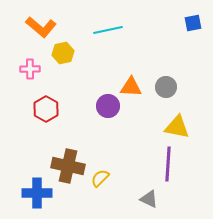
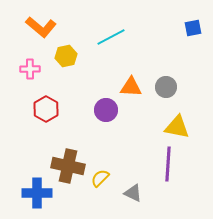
blue square: moved 5 px down
cyan line: moved 3 px right, 7 px down; rotated 16 degrees counterclockwise
yellow hexagon: moved 3 px right, 3 px down
purple circle: moved 2 px left, 4 px down
gray triangle: moved 16 px left, 6 px up
